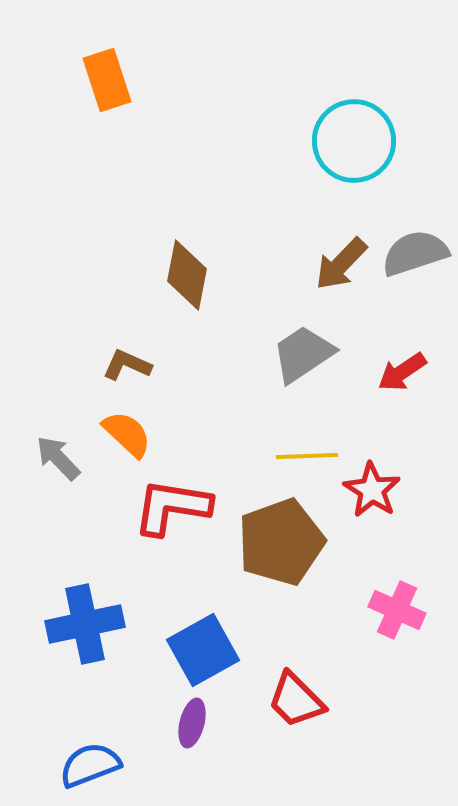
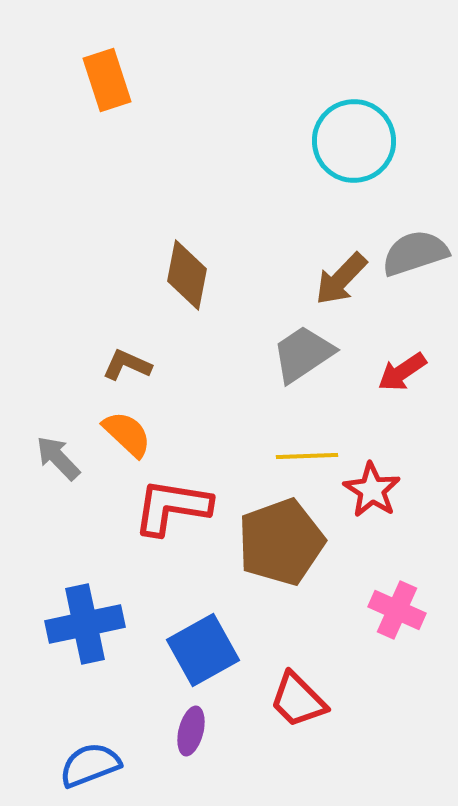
brown arrow: moved 15 px down
red trapezoid: moved 2 px right
purple ellipse: moved 1 px left, 8 px down
